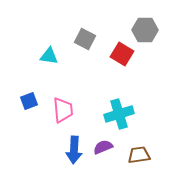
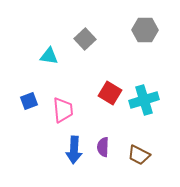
gray square: rotated 20 degrees clockwise
red square: moved 12 px left, 39 px down
cyan cross: moved 25 px right, 14 px up
purple semicircle: rotated 66 degrees counterclockwise
brown trapezoid: rotated 145 degrees counterclockwise
